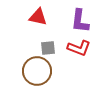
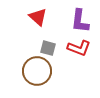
red triangle: rotated 30 degrees clockwise
gray square: rotated 21 degrees clockwise
